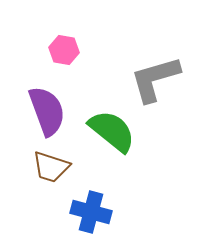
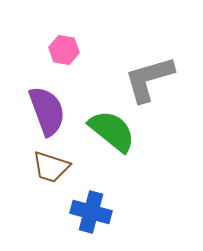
gray L-shape: moved 6 px left
